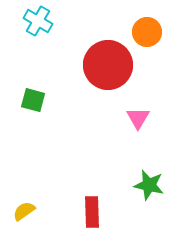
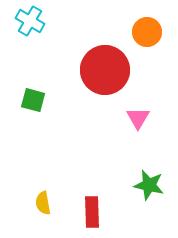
cyan cross: moved 8 px left
red circle: moved 3 px left, 5 px down
yellow semicircle: moved 19 px right, 8 px up; rotated 65 degrees counterclockwise
